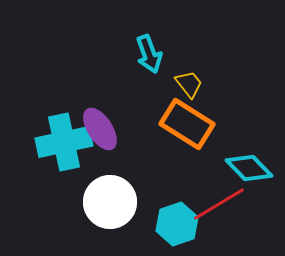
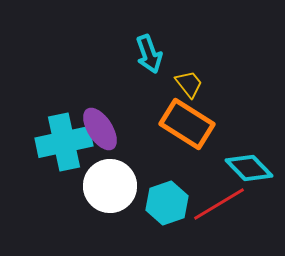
white circle: moved 16 px up
cyan hexagon: moved 10 px left, 21 px up
